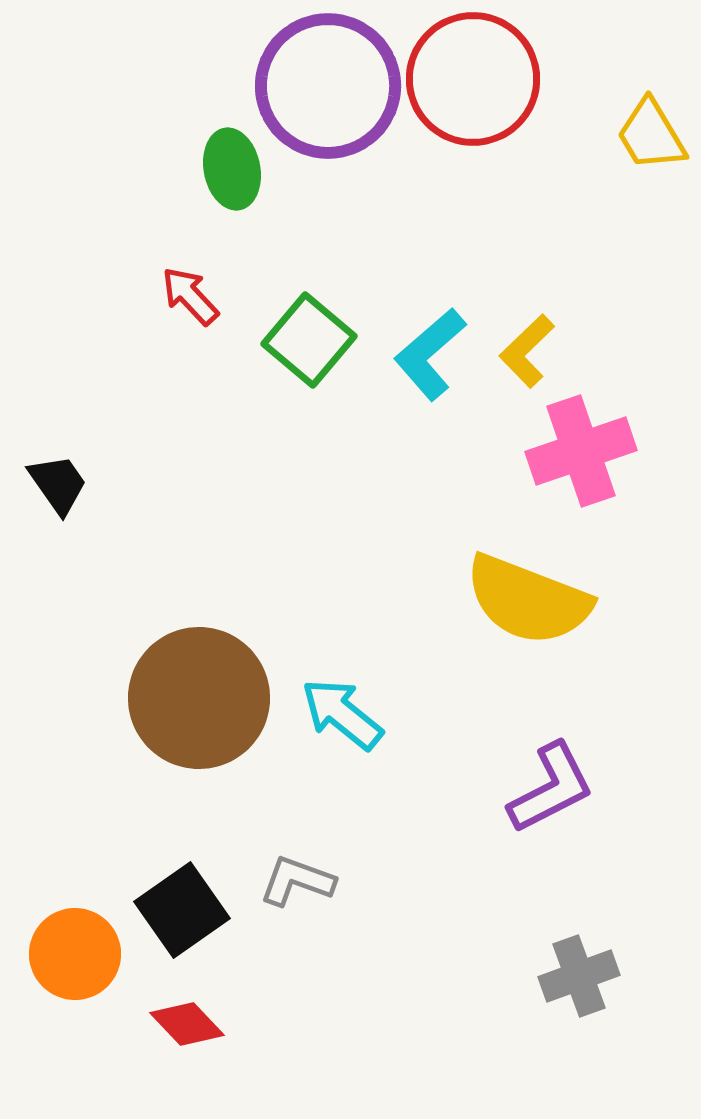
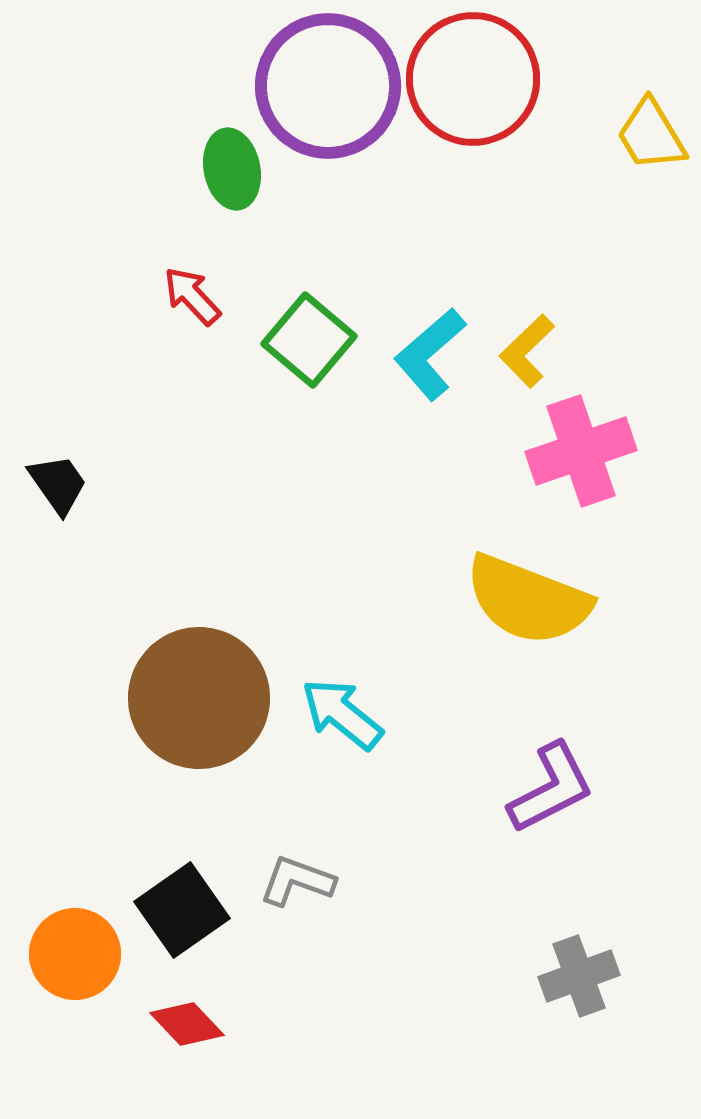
red arrow: moved 2 px right
